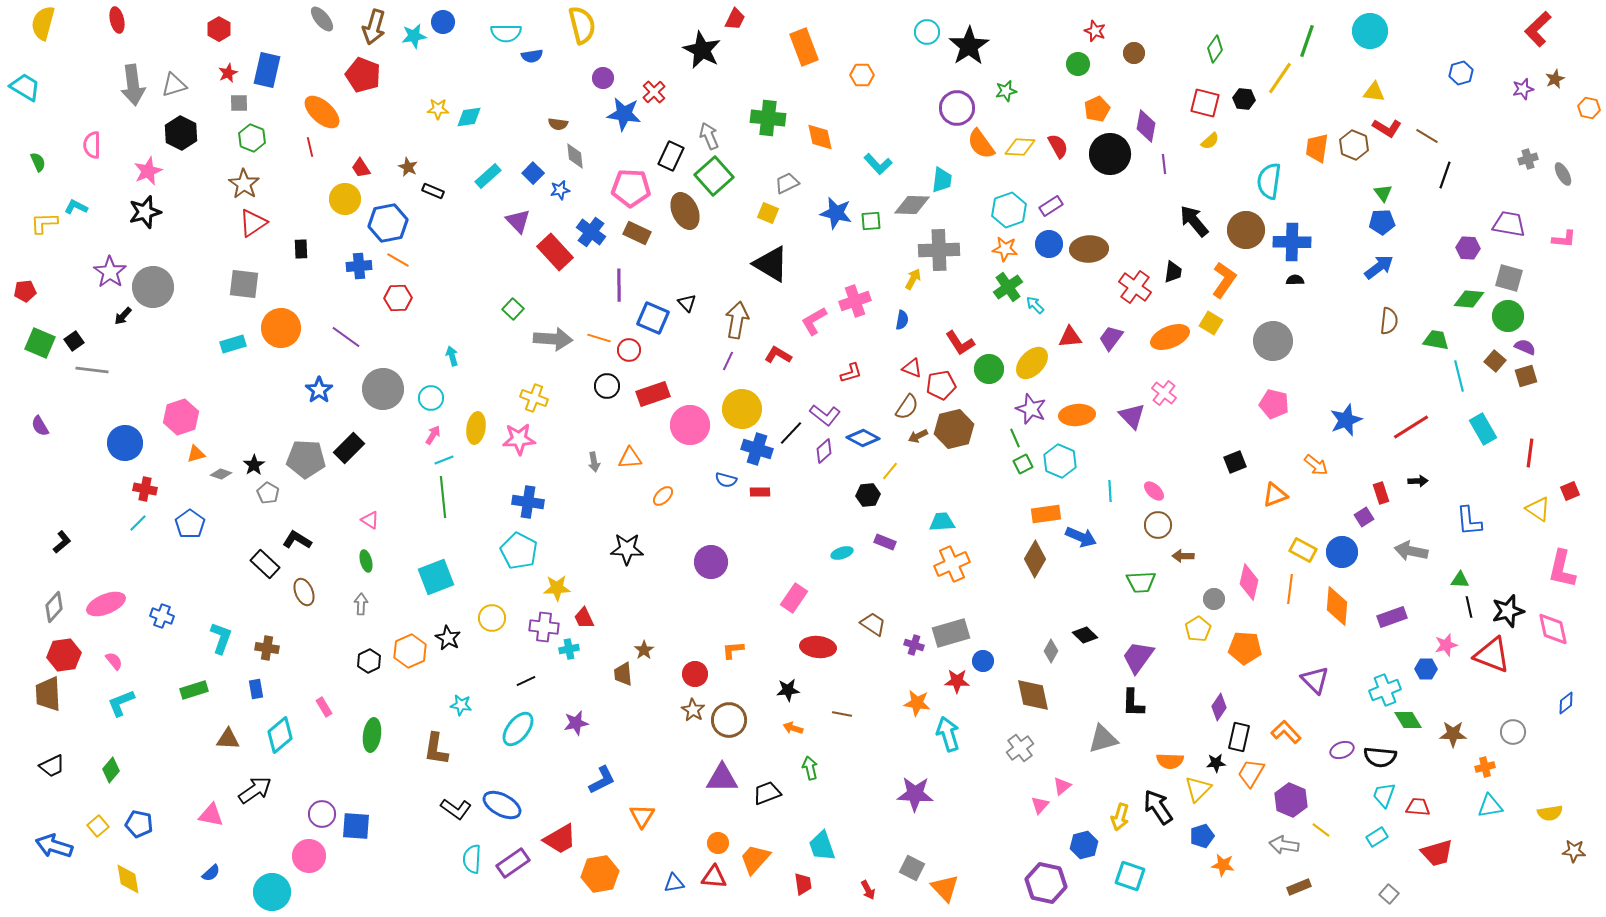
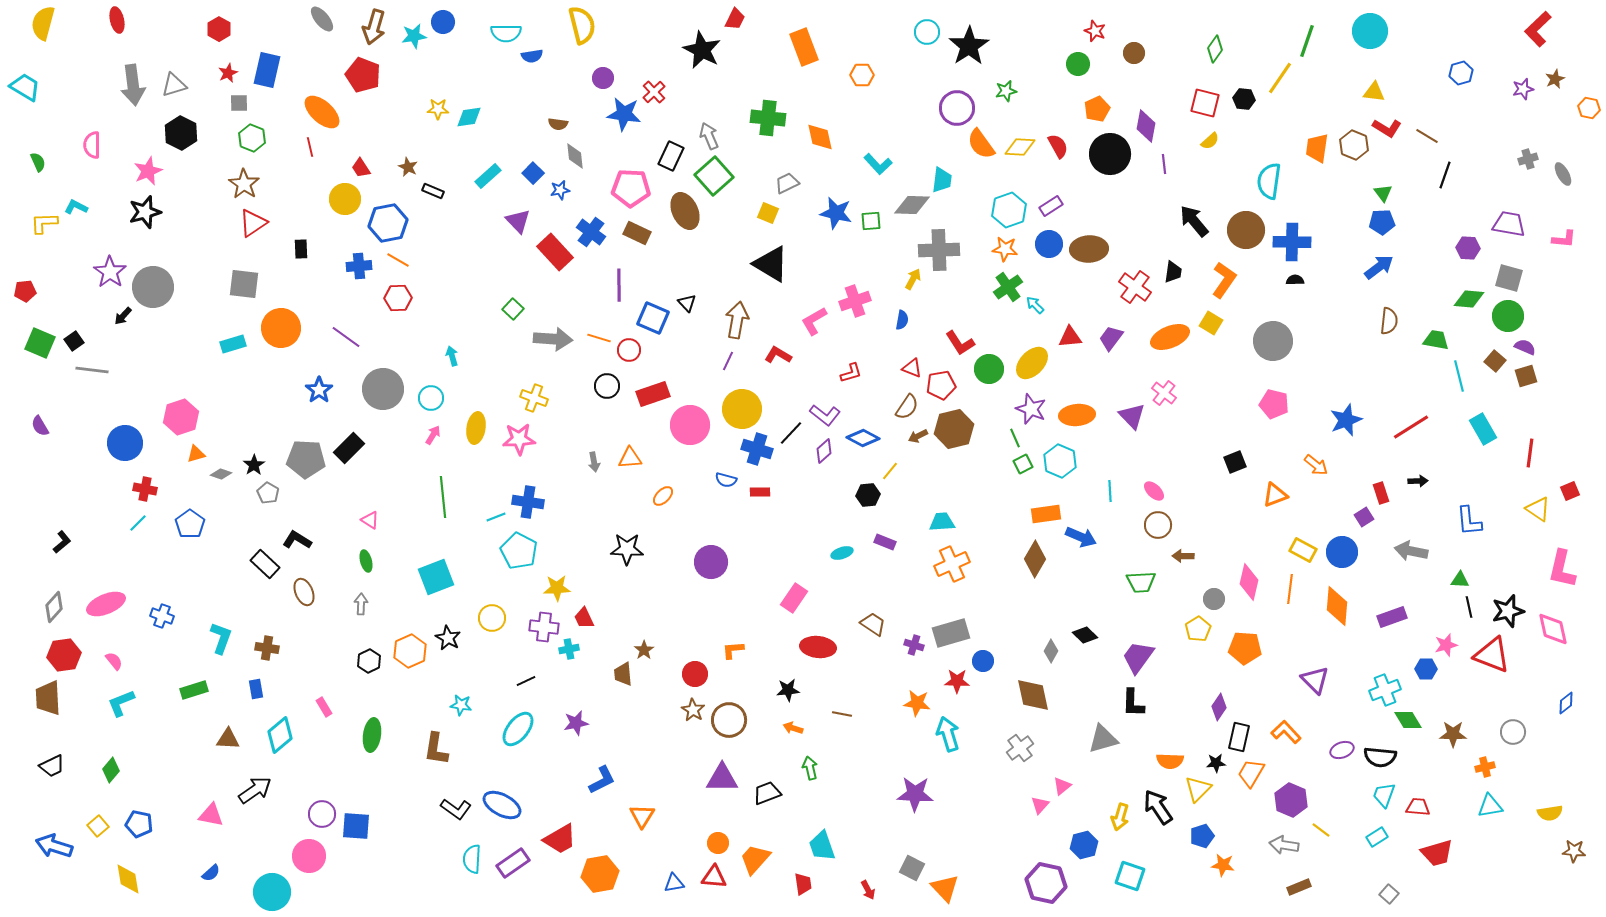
cyan line at (444, 460): moved 52 px right, 57 px down
brown trapezoid at (48, 694): moved 4 px down
